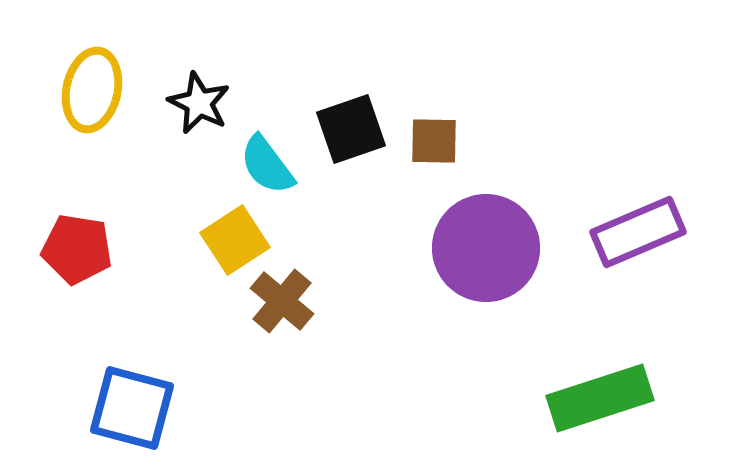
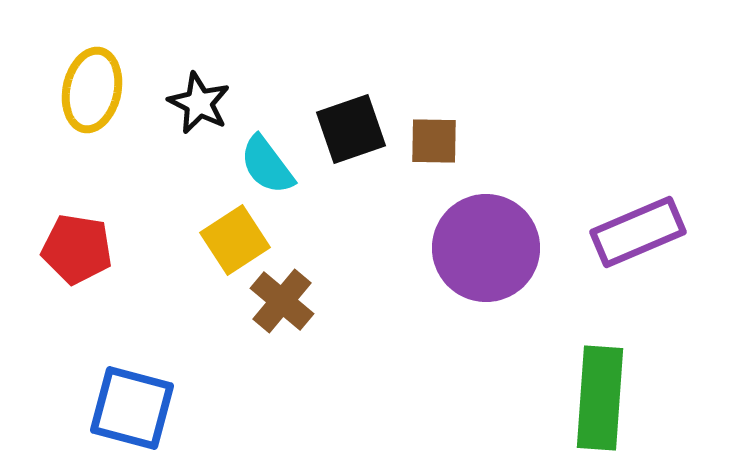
green rectangle: rotated 68 degrees counterclockwise
